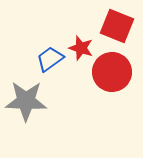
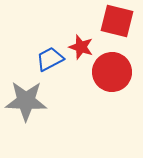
red square: moved 5 px up; rotated 8 degrees counterclockwise
red star: moved 1 px up
blue trapezoid: rotated 8 degrees clockwise
